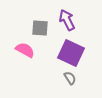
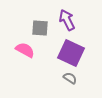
gray semicircle: rotated 24 degrees counterclockwise
